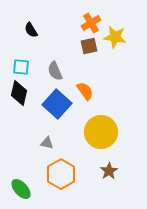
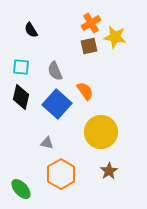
black diamond: moved 2 px right, 4 px down
